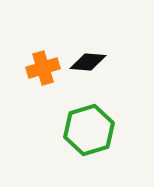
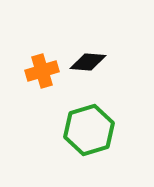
orange cross: moved 1 px left, 3 px down
